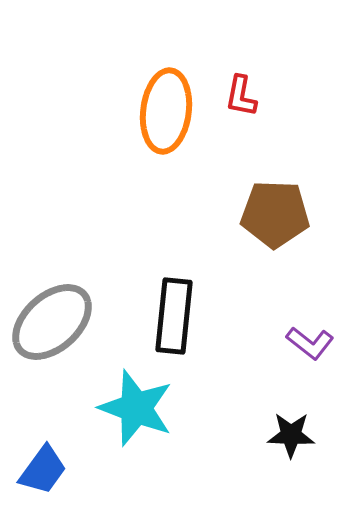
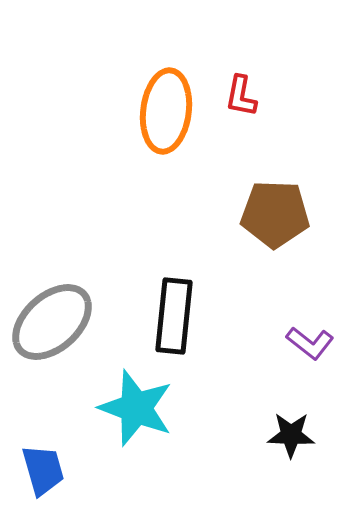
blue trapezoid: rotated 52 degrees counterclockwise
